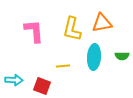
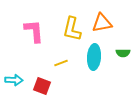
green semicircle: moved 1 px right, 3 px up
yellow line: moved 2 px left, 3 px up; rotated 16 degrees counterclockwise
